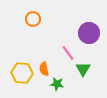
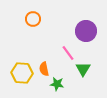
purple circle: moved 3 px left, 2 px up
